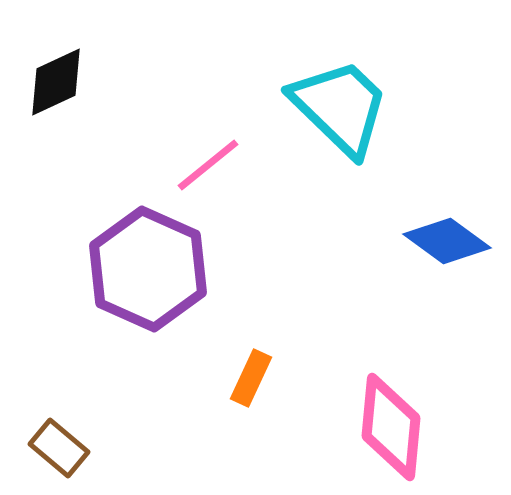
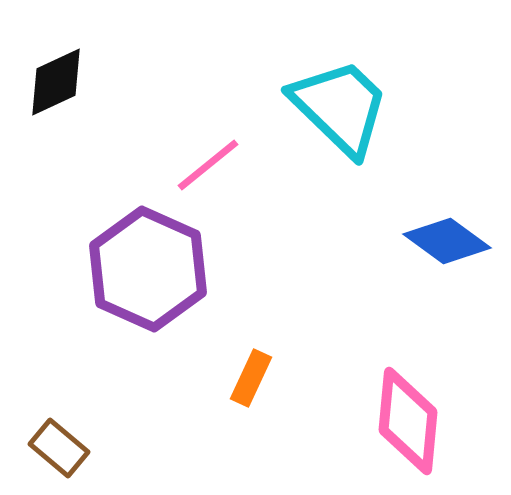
pink diamond: moved 17 px right, 6 px up
